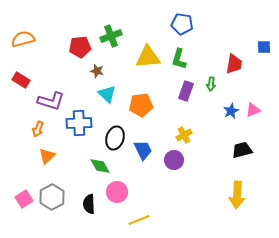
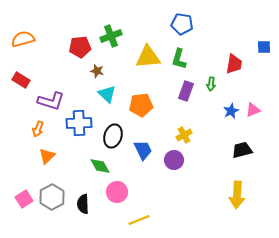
black ellipse: moved 2 px left, 2 px up
black semicircle: moved 6 px left
